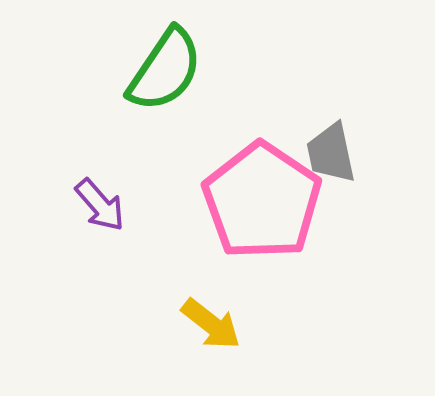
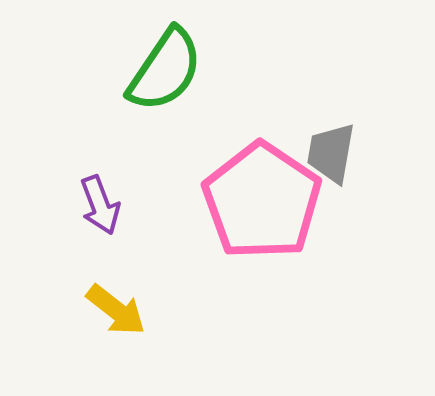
gray trapezoid: rotated 22 degrees clockwise
purple arrow: rotated 20 degrees clockwise
yellow arrow: moved 95 px left, 14 px up
